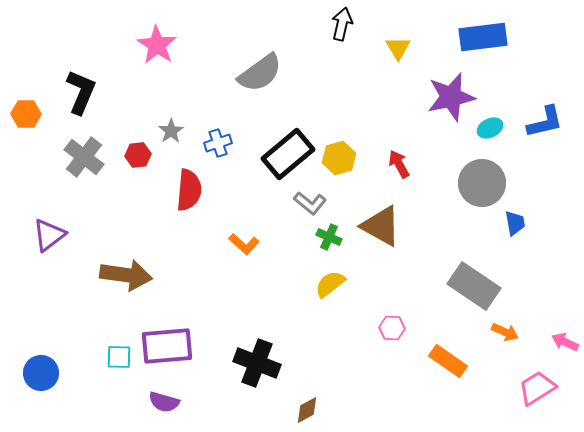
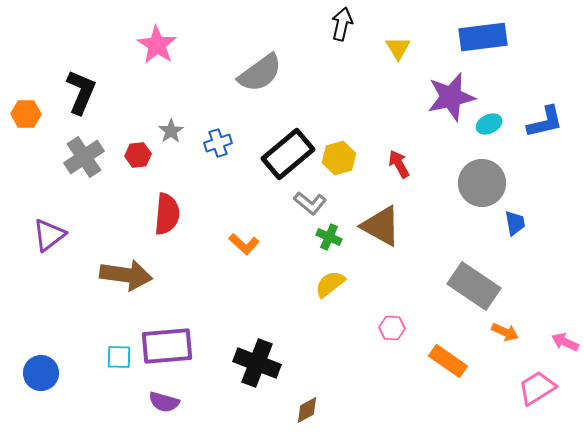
cyan ellipse: moved 1 px left, 4 px up
gray cross: rotated 18 degrees clockwise
red semicircle: moved 22 px left, 24 px down
